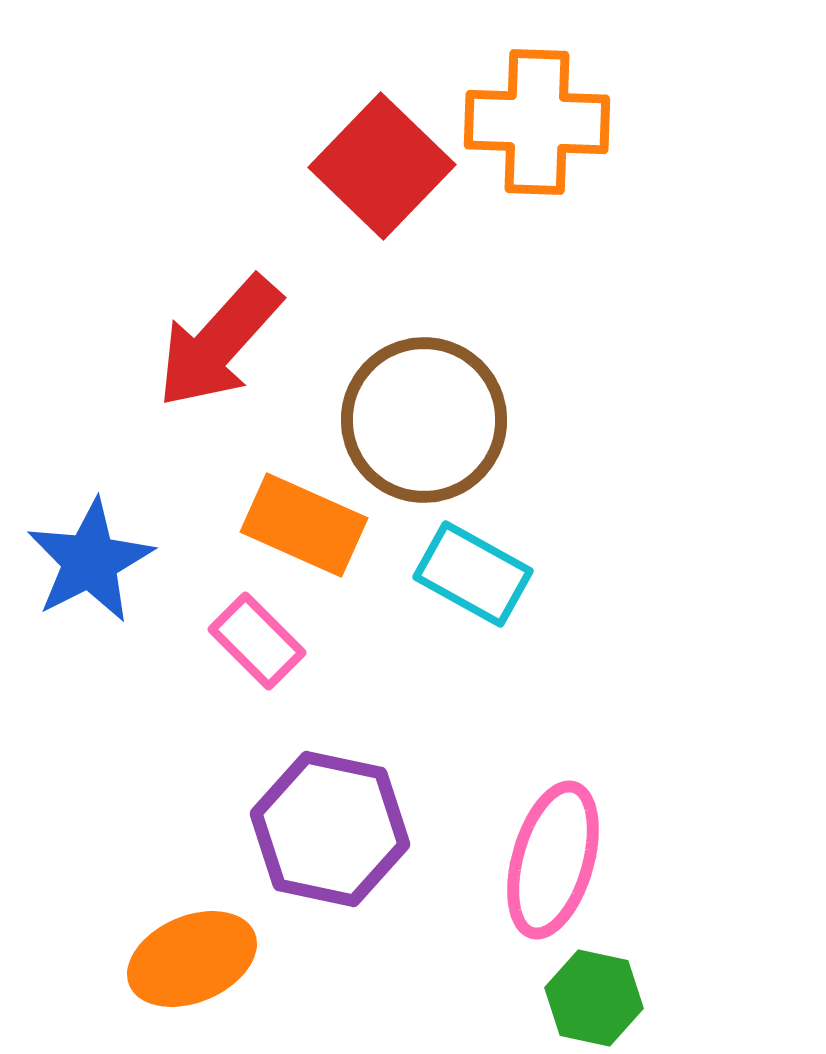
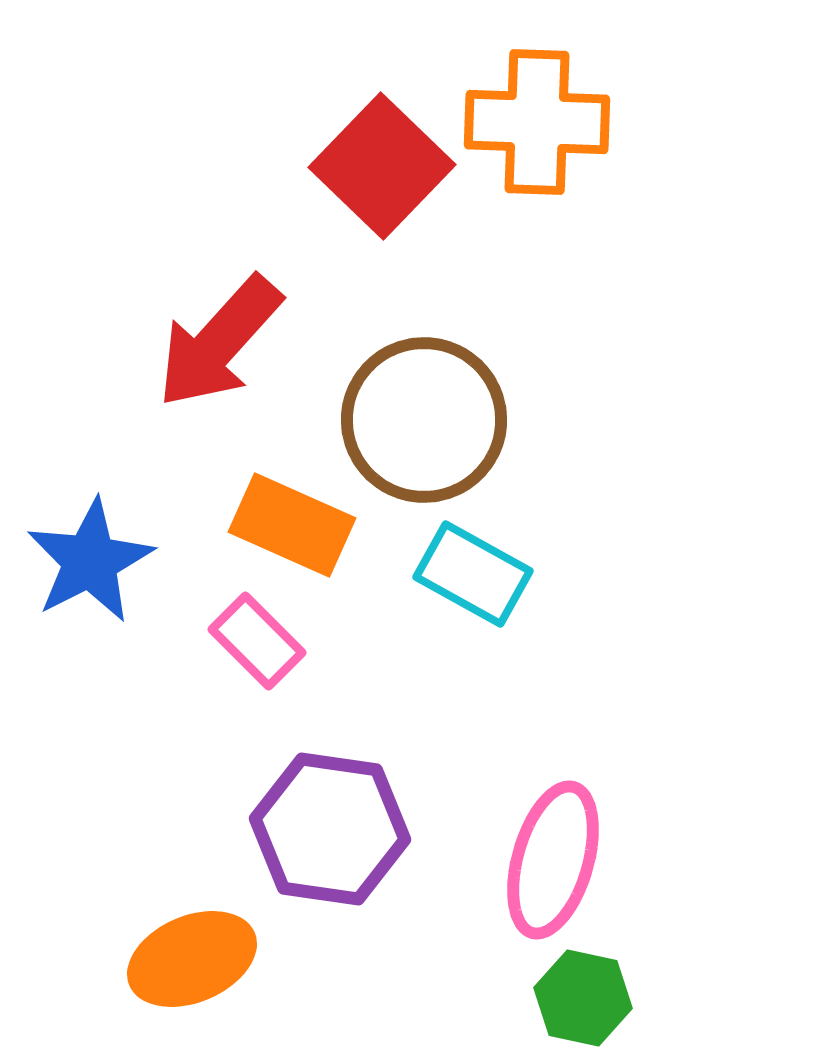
orange rectangle: moved 12 px left
purple hexagon: rotated 4 degrees counterclockwise
green hexagon: moved 11 px left
